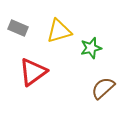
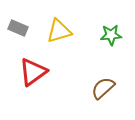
green star: moved 20 px right, 13 px up; rotated 10 degrees clockwise
